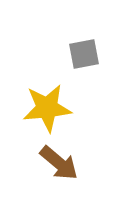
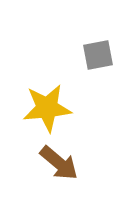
gray square: moved 14 px right, 1 px down
